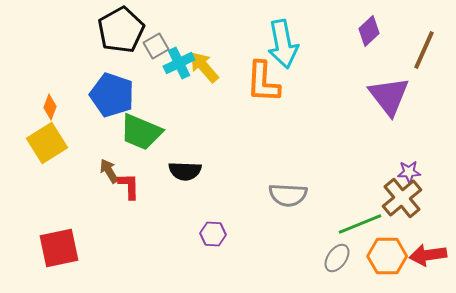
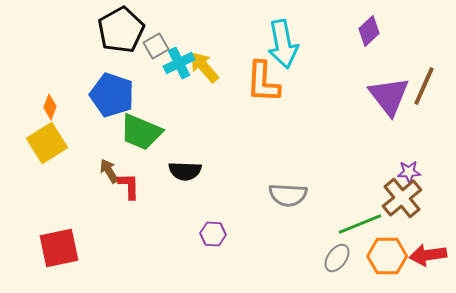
brown line: moved 36 px down
